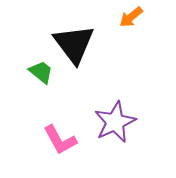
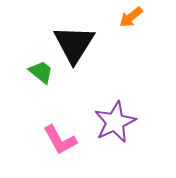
black triangle: rotated 9 degrees clockwise
